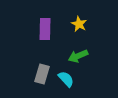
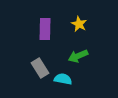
gray rectangle: moved 2 px left, 6 px up; rotated 48 degrees counterclockwise
cyan semicircle: moved 3 px left; rotated 36 degrees counterclockwise
